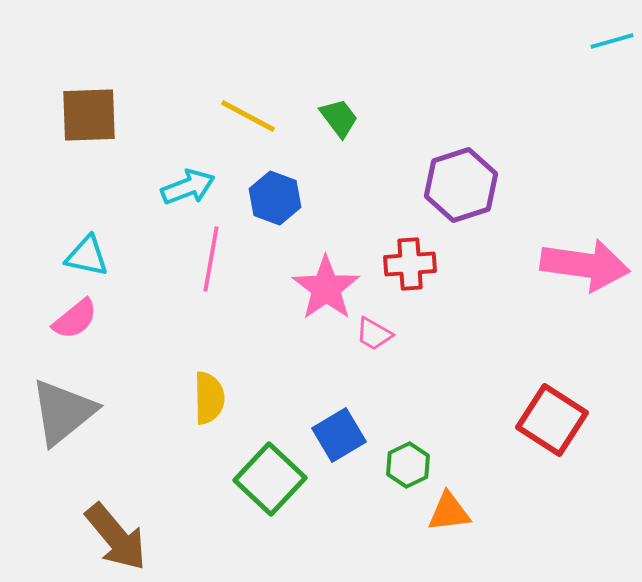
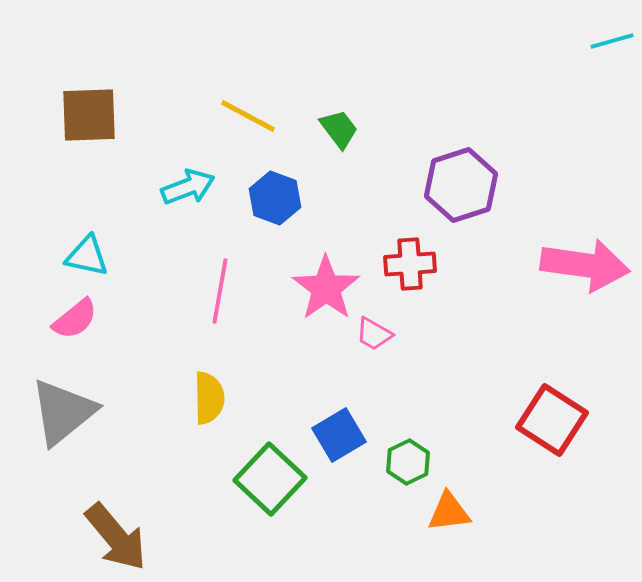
green trapezoid: moved 11 px down
pink line: moved 9 px right, 32 px down
green hexagon: moved 3 px up
